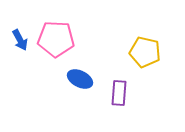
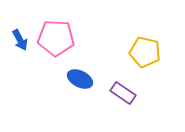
pink pentagon: moved 1 px up
purple rectangle: moved 4 px right; rotated 60 degrees counterclockwise
